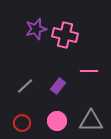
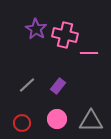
purple star: rotated 25 degrees counterclockwise
pink line: moved 18 px up
gray line: moved 2 px right, 1 px up
pink circle: moved 2 px up
